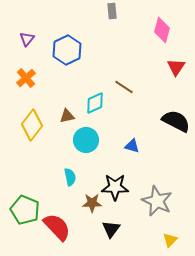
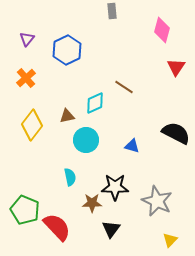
black semicircle: moved 12 px down
